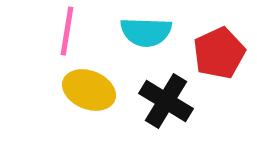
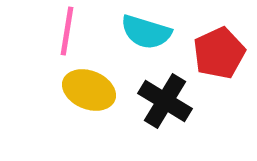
cyan semicircle: rotated 15 degrees clockwise
black cross: moved 1 px left
